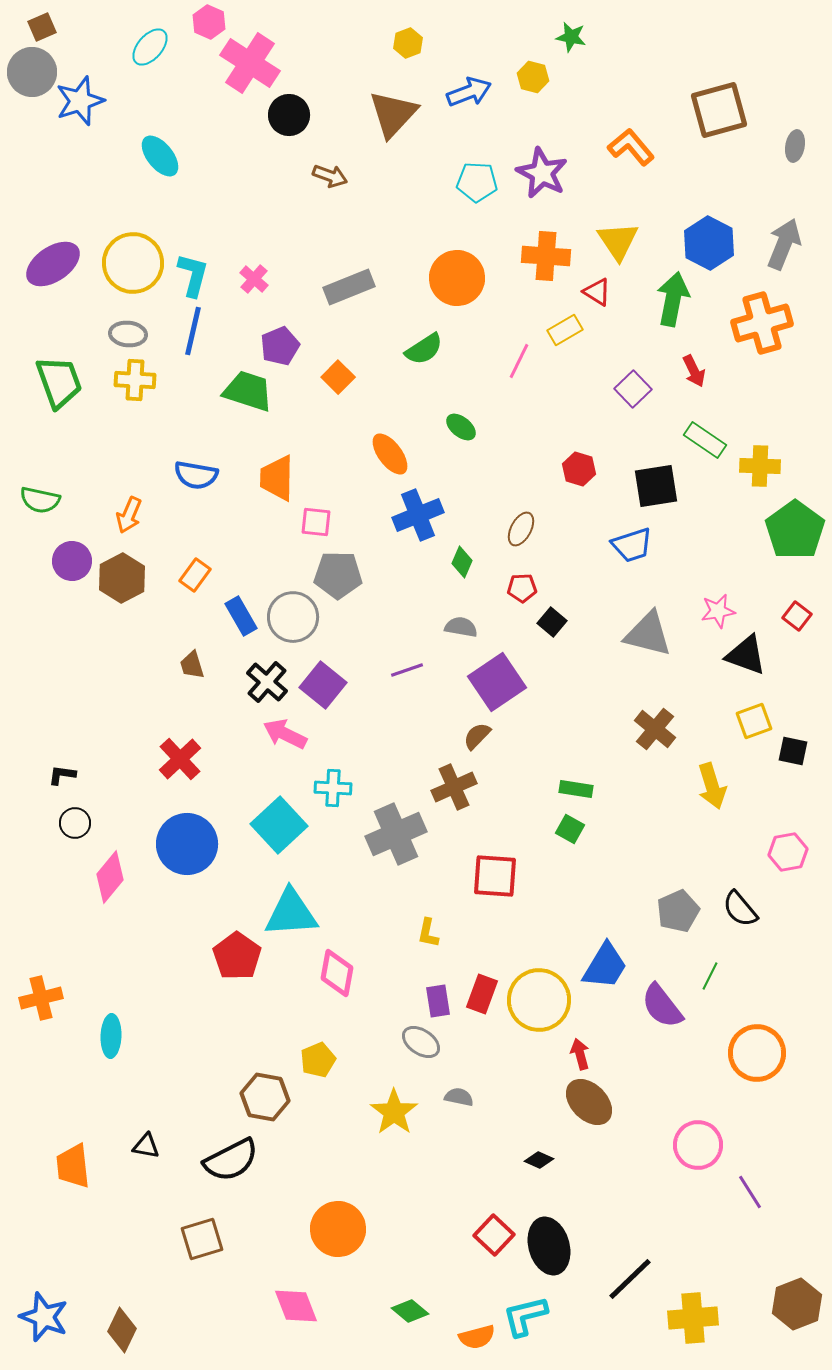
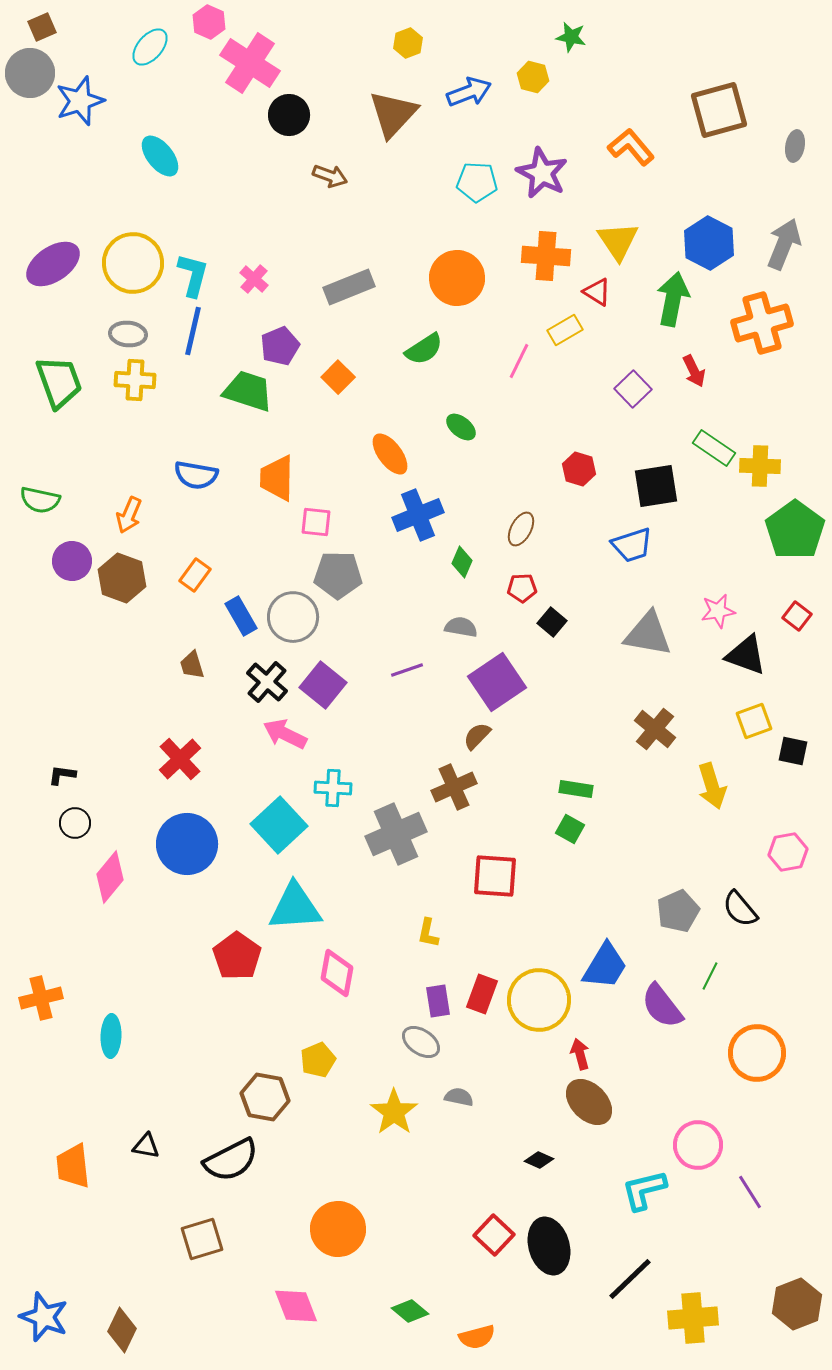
gray circle at (32, 72): moved 2 px left, 1 px down
green rectangle at (705, 440): moved 9 px right, 8 px down
brown hexagon at (122, 578): rotated 12 degrees counterclockwise
gray triangle at (648, 634): rotated 4 degrees counterclockwise
cyan triangle at (291, 913): moved 4 px right, 6 px up
cyan L-shape at (525, 1316): moved 119 px right, 126 px up
